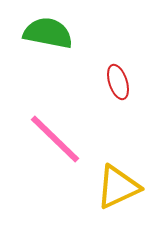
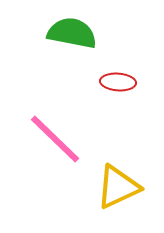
green semicircle: moved 24 px right
red ellipse: rotated 68 degrees counterclockwise
